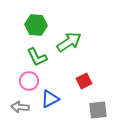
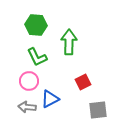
green arrow: rotated 55 degrees counterclockwise
red square: moved 1 px left, 1 px down
gray arrow: moved 7 px right
